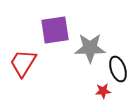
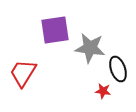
gray star: rotated 8 degrees clockwise
red trapezoid: moved 10 px down
red star: rotated 14 degrees clockwise
